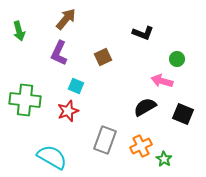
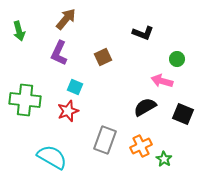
cyan square: moved 1 px left, 1 px down
